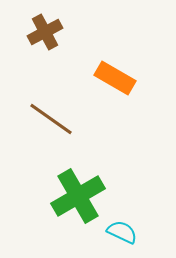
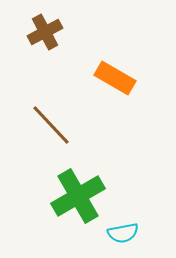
brown line: moved 6 px down; rotated 12 degrees clockwise
cyan semicircle: moved 1 px right, 1 px down; rotated 144 degrees clockwise
